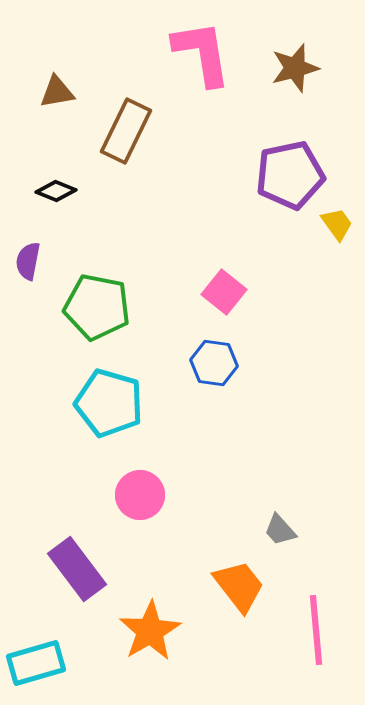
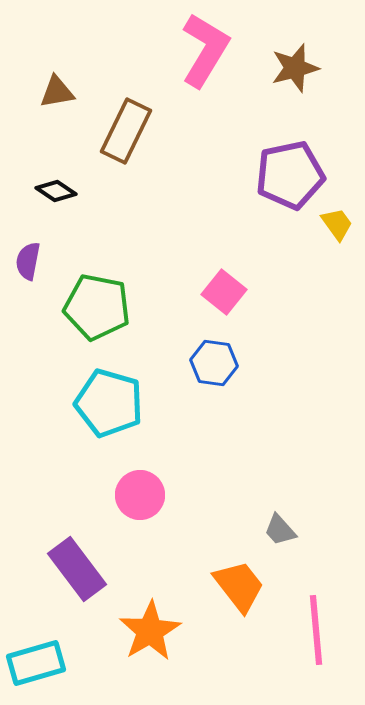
pink L-shape: moved 3 px right, 3 px up; rotated 40 degrees clockwise
black diamond: rotated 12 degrees clockwise
